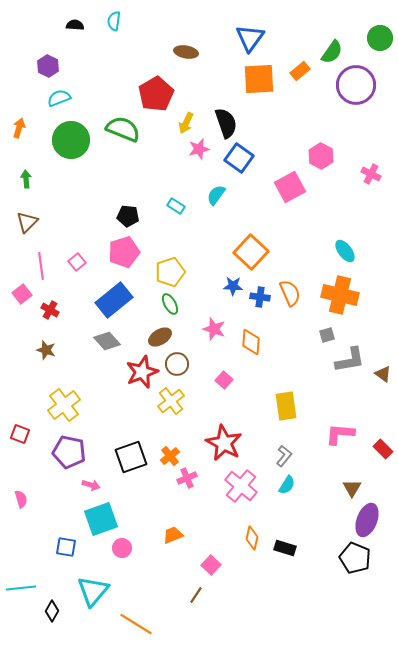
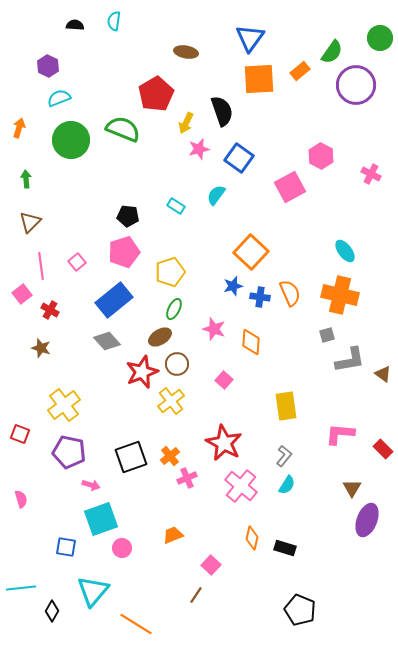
black semicircle at (226, 123): moved 4 px left, 12 px up
brown triangle at (27, 222): moved 3 px right
blue star at (233, 286): rotated 18 degrees counterclockwise
green ellipse at (170, 304): moved 4 px right, 5 px down; rotated 55 degrees clockwise
brown star at (46, 350): moved 5 px left, 2 px up
black pentagon at (355, 558): moved 55 px left, 52 px down
